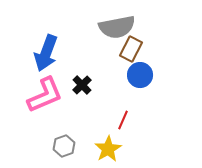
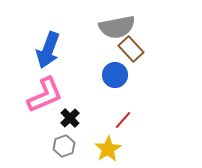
brown rectangle: rotated 70 degrees counterclockwise
blue arrow: moved 2 px right, 3 px up
blue circle: moved 25 px left
black cross: moved 12 px left, 33 px down
red line: rotated 18 degrees clockwise
